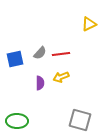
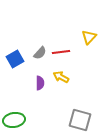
yellow triangle: moved 13 px down; rotated 21 degrees counterclockwise
red line: moved 2 px up
blue square: rotated 18 degrees counterclockwise
yellow arrow: rotated 49 degrees clockwise
green ellipse: moved 3 px left, 1 px up; rotated 10 degrees counterclockwise
